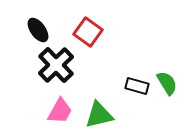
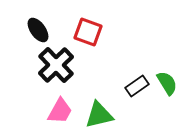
red square: rotated 16 degrees counterclockwise
black rectangle: rotated 50 degrees counterclockwise
